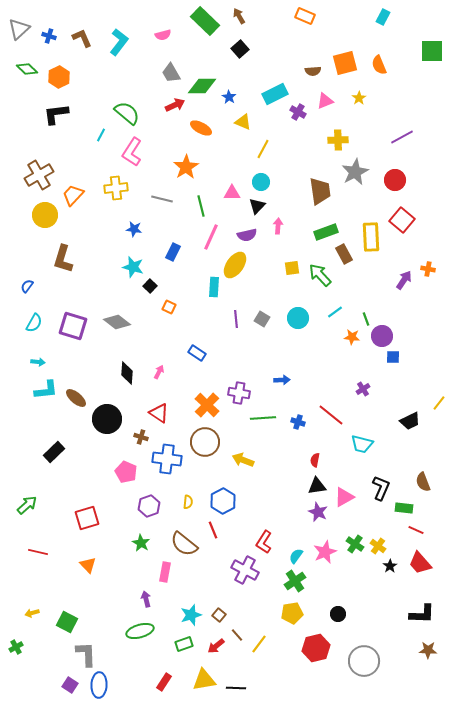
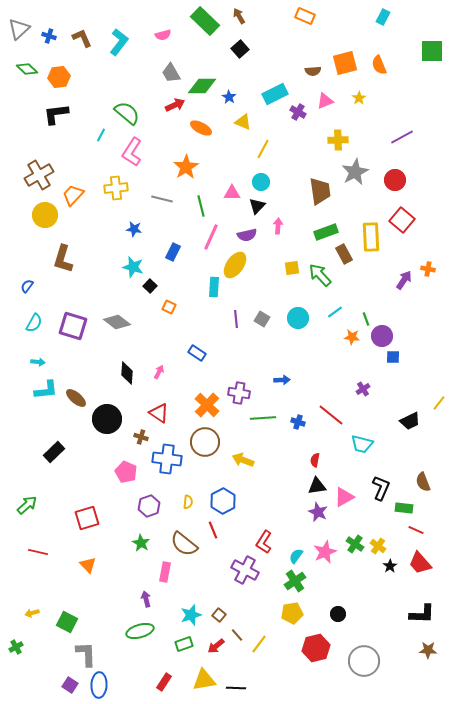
orange hexagon at (59, 77): rotated 20 degrees clockwise
